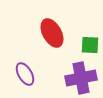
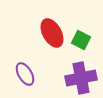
green square: moved 9 px left, 5 px up; rotated 24 degrees clockwise
